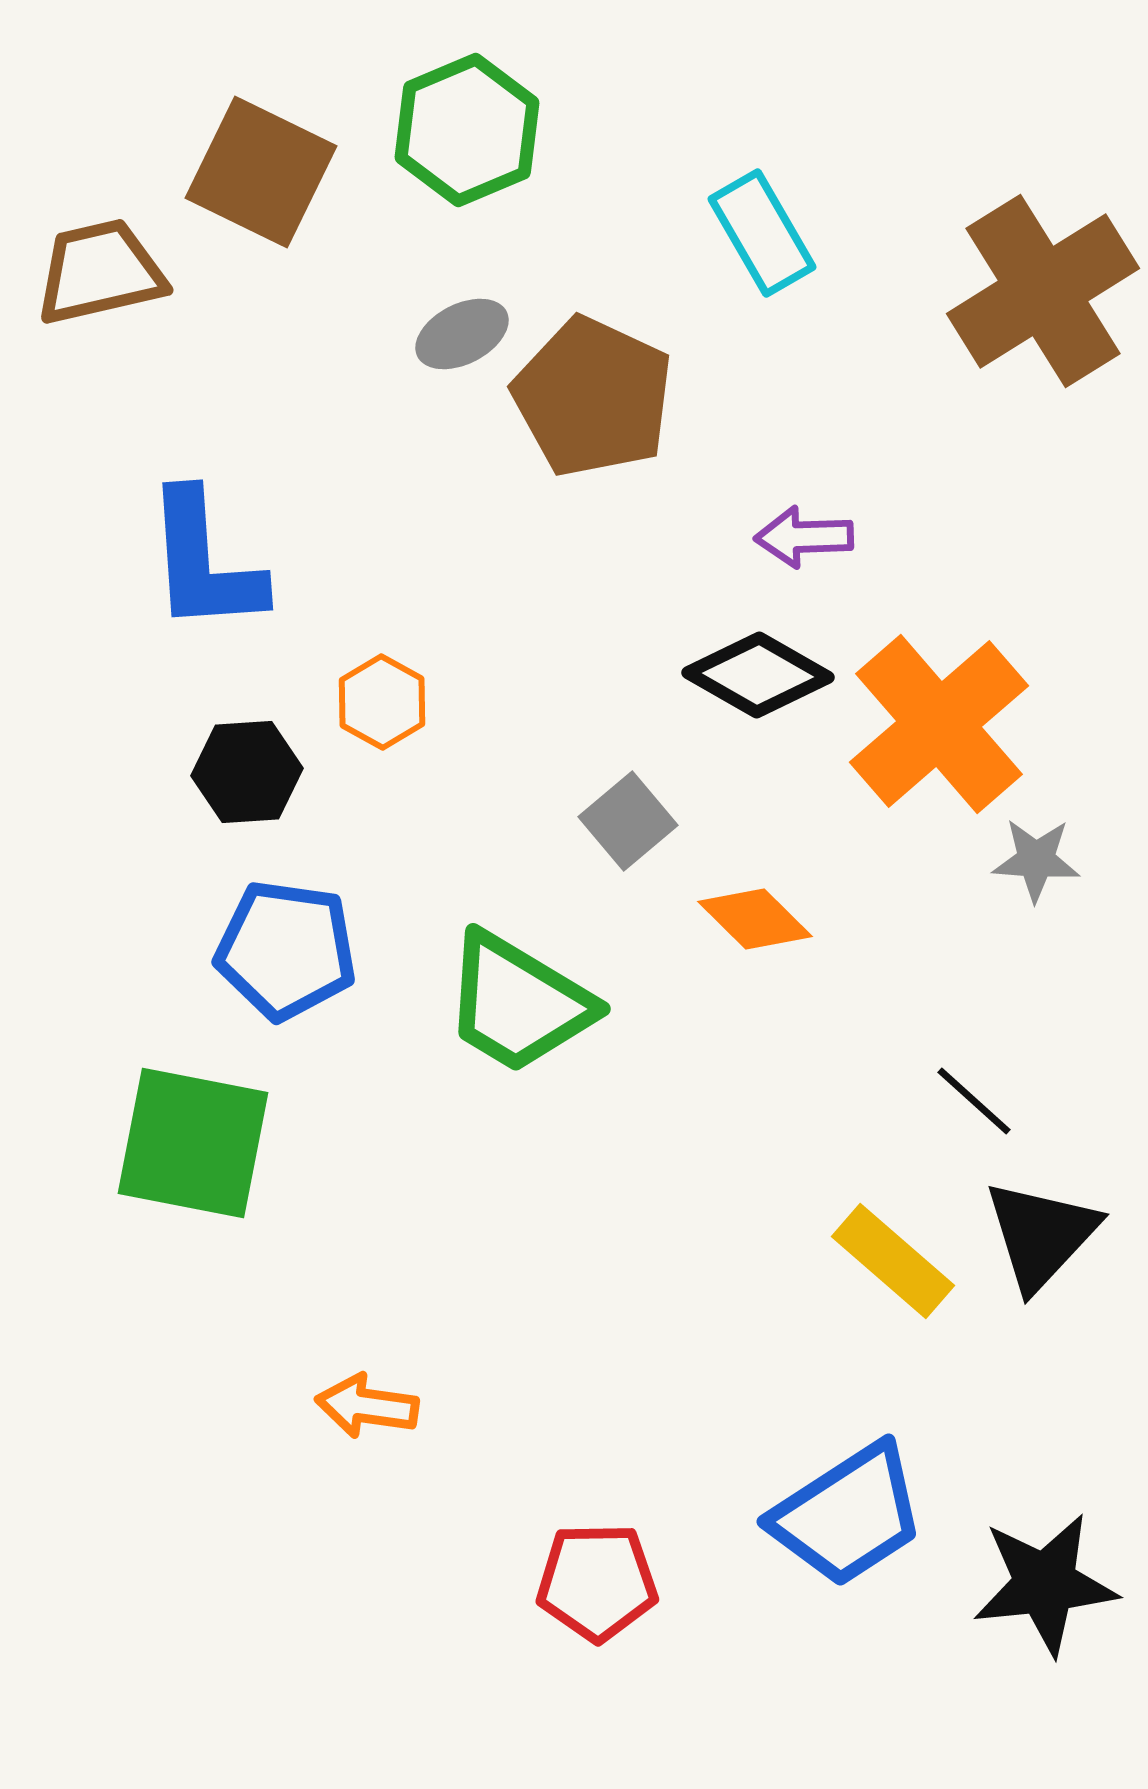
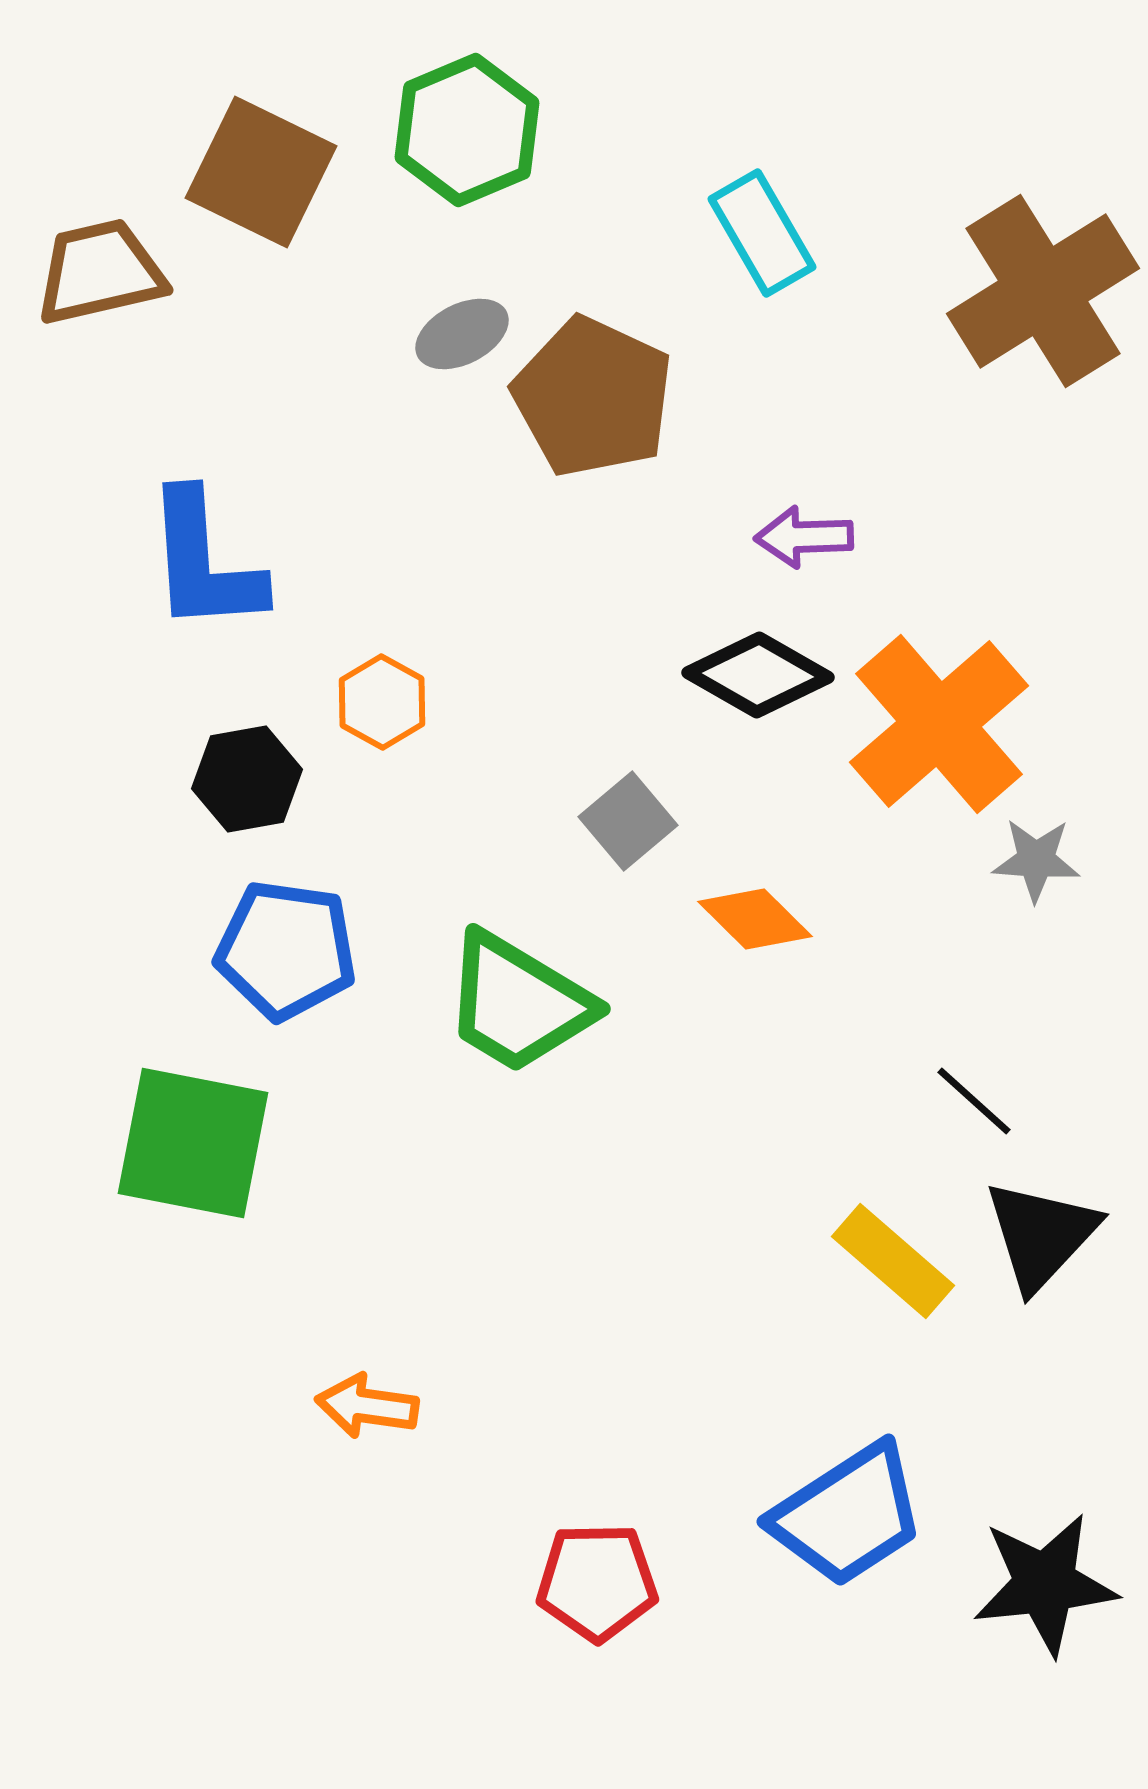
black hexagon: moved 7 px down; rotated 6 degrees counterclockwise
